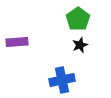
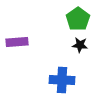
black star: rotated 28 degrees clockwise
blue cross: rotated 15 degrees clockwise
